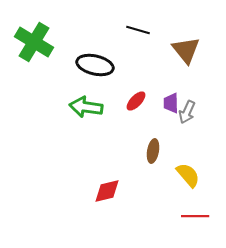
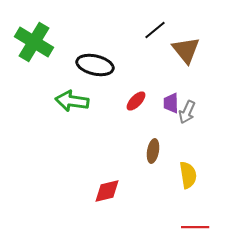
black line: moved 17 px right; rotated 55 degrees counterclockwise
green arrow: moved 14 px left, 6 px up
yellow semicircle: rotated 32 degrees clockwise
red line: moved 11 px down
